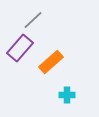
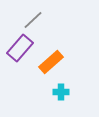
cyan cross: moved 6 px left, 3 px up
